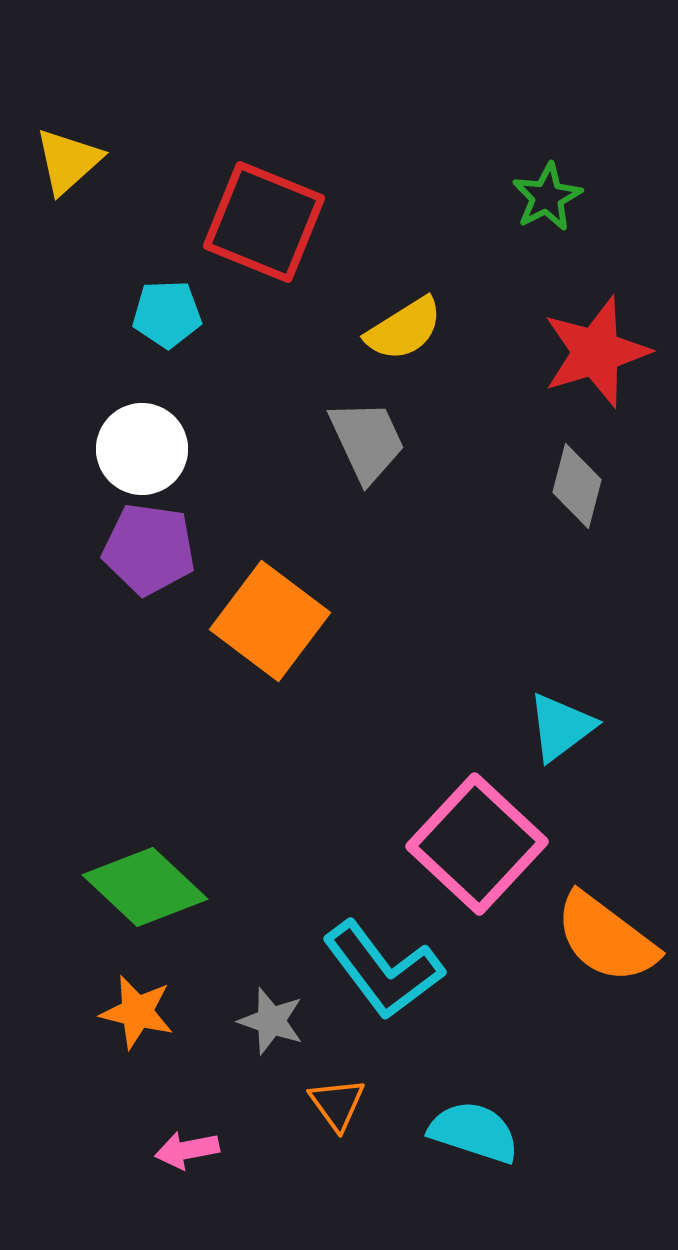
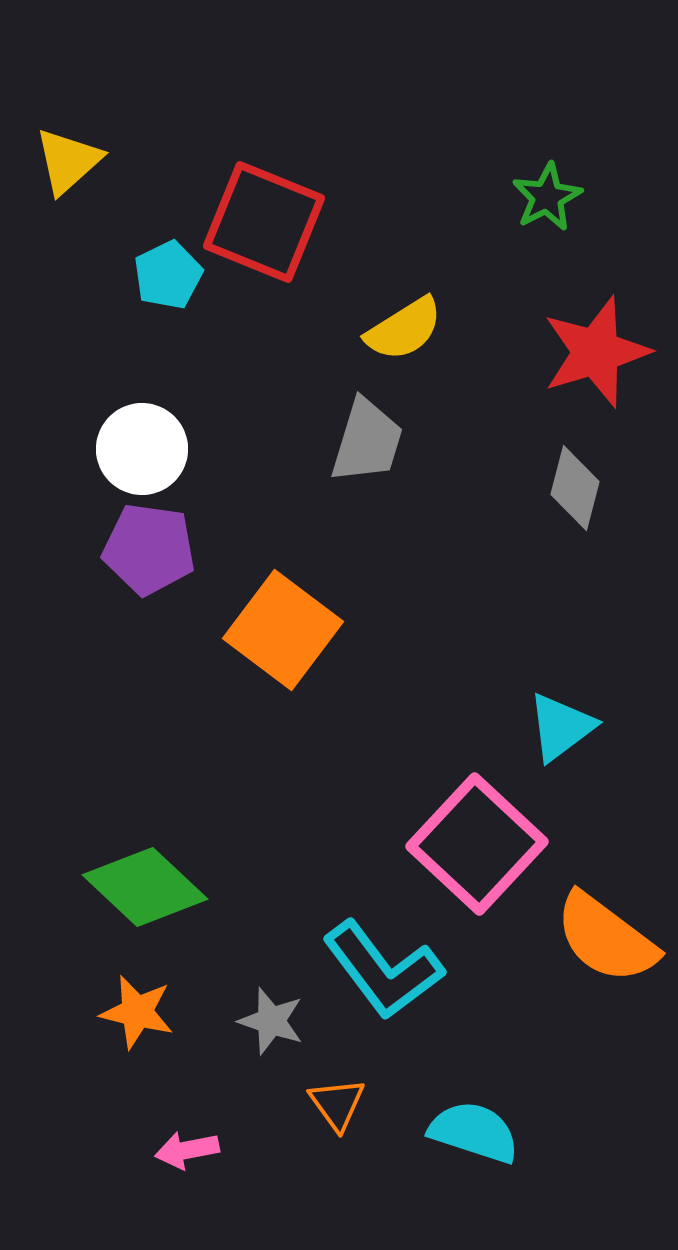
cyan pentagon: moved 1 px right, 39 px up; rotated 24 degrees counterclockwise
gray trapezoid: rotated 42 degrees clockwise
gray diamond: moved 2 px left, 2 px down
orange square: moved 13 px right, 9 px down
